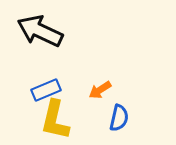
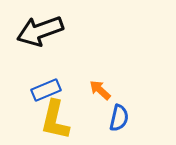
black arrow: rotated 45 degrees counterclockwise
orange arrow: rotated 75 degrees clockwise
